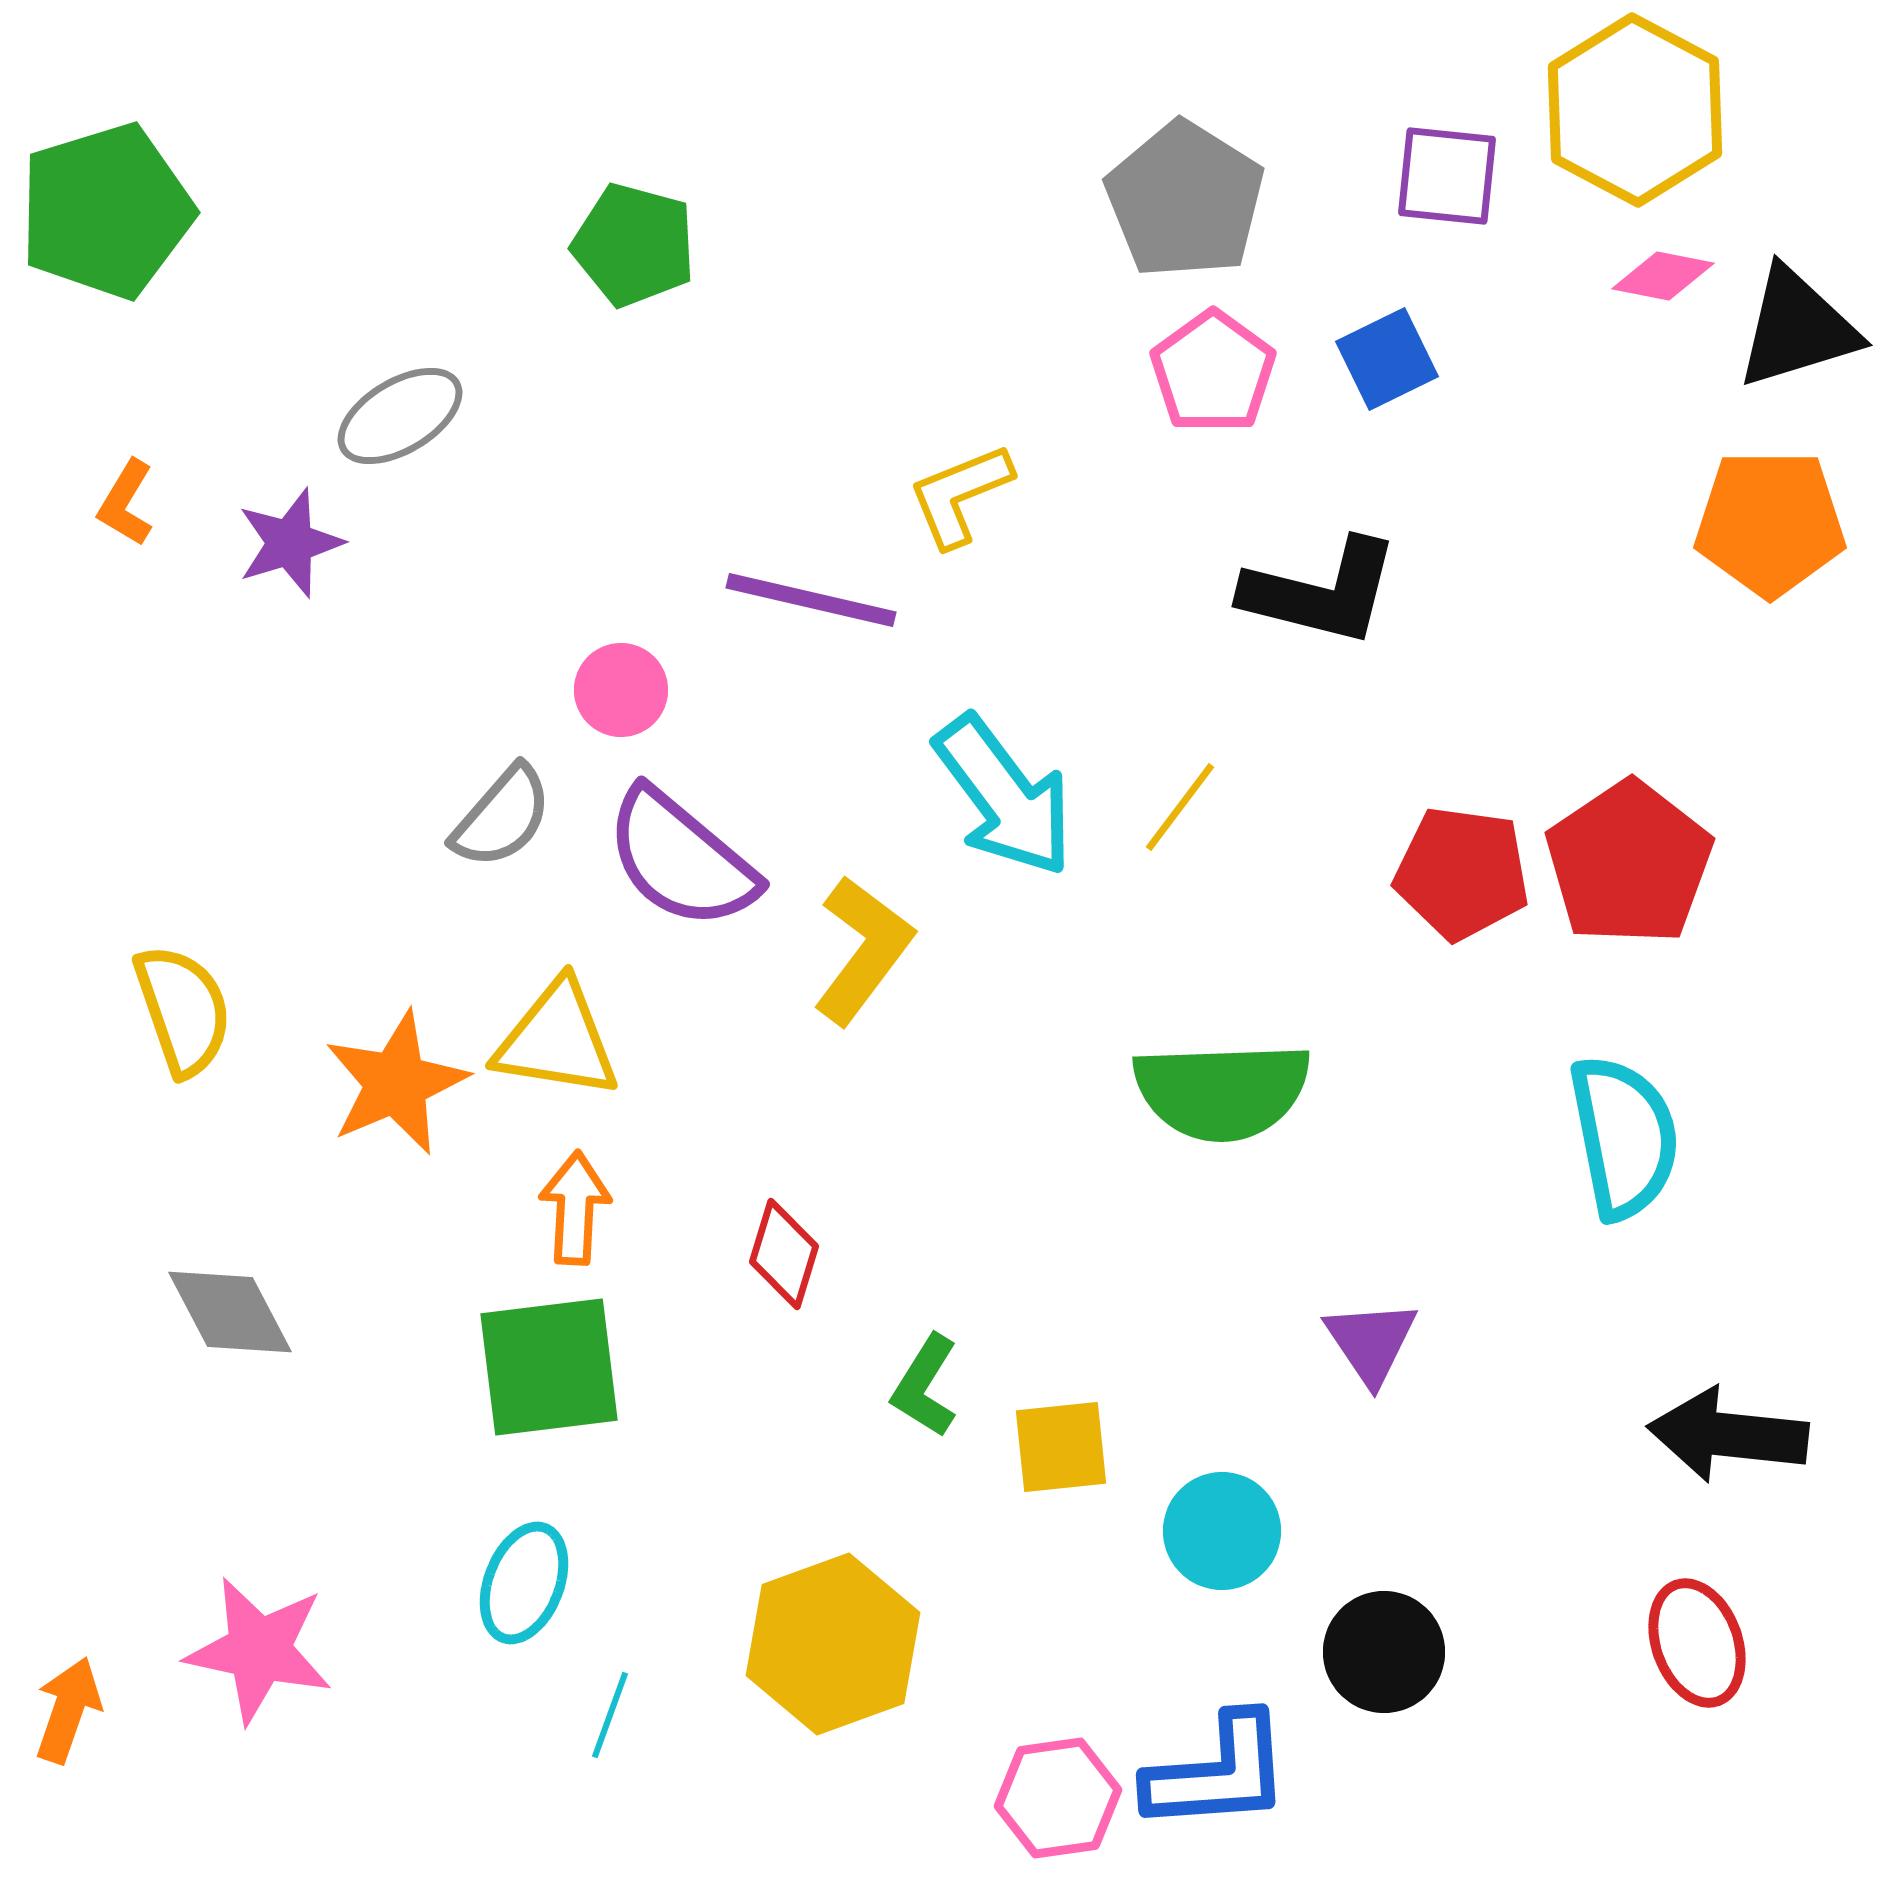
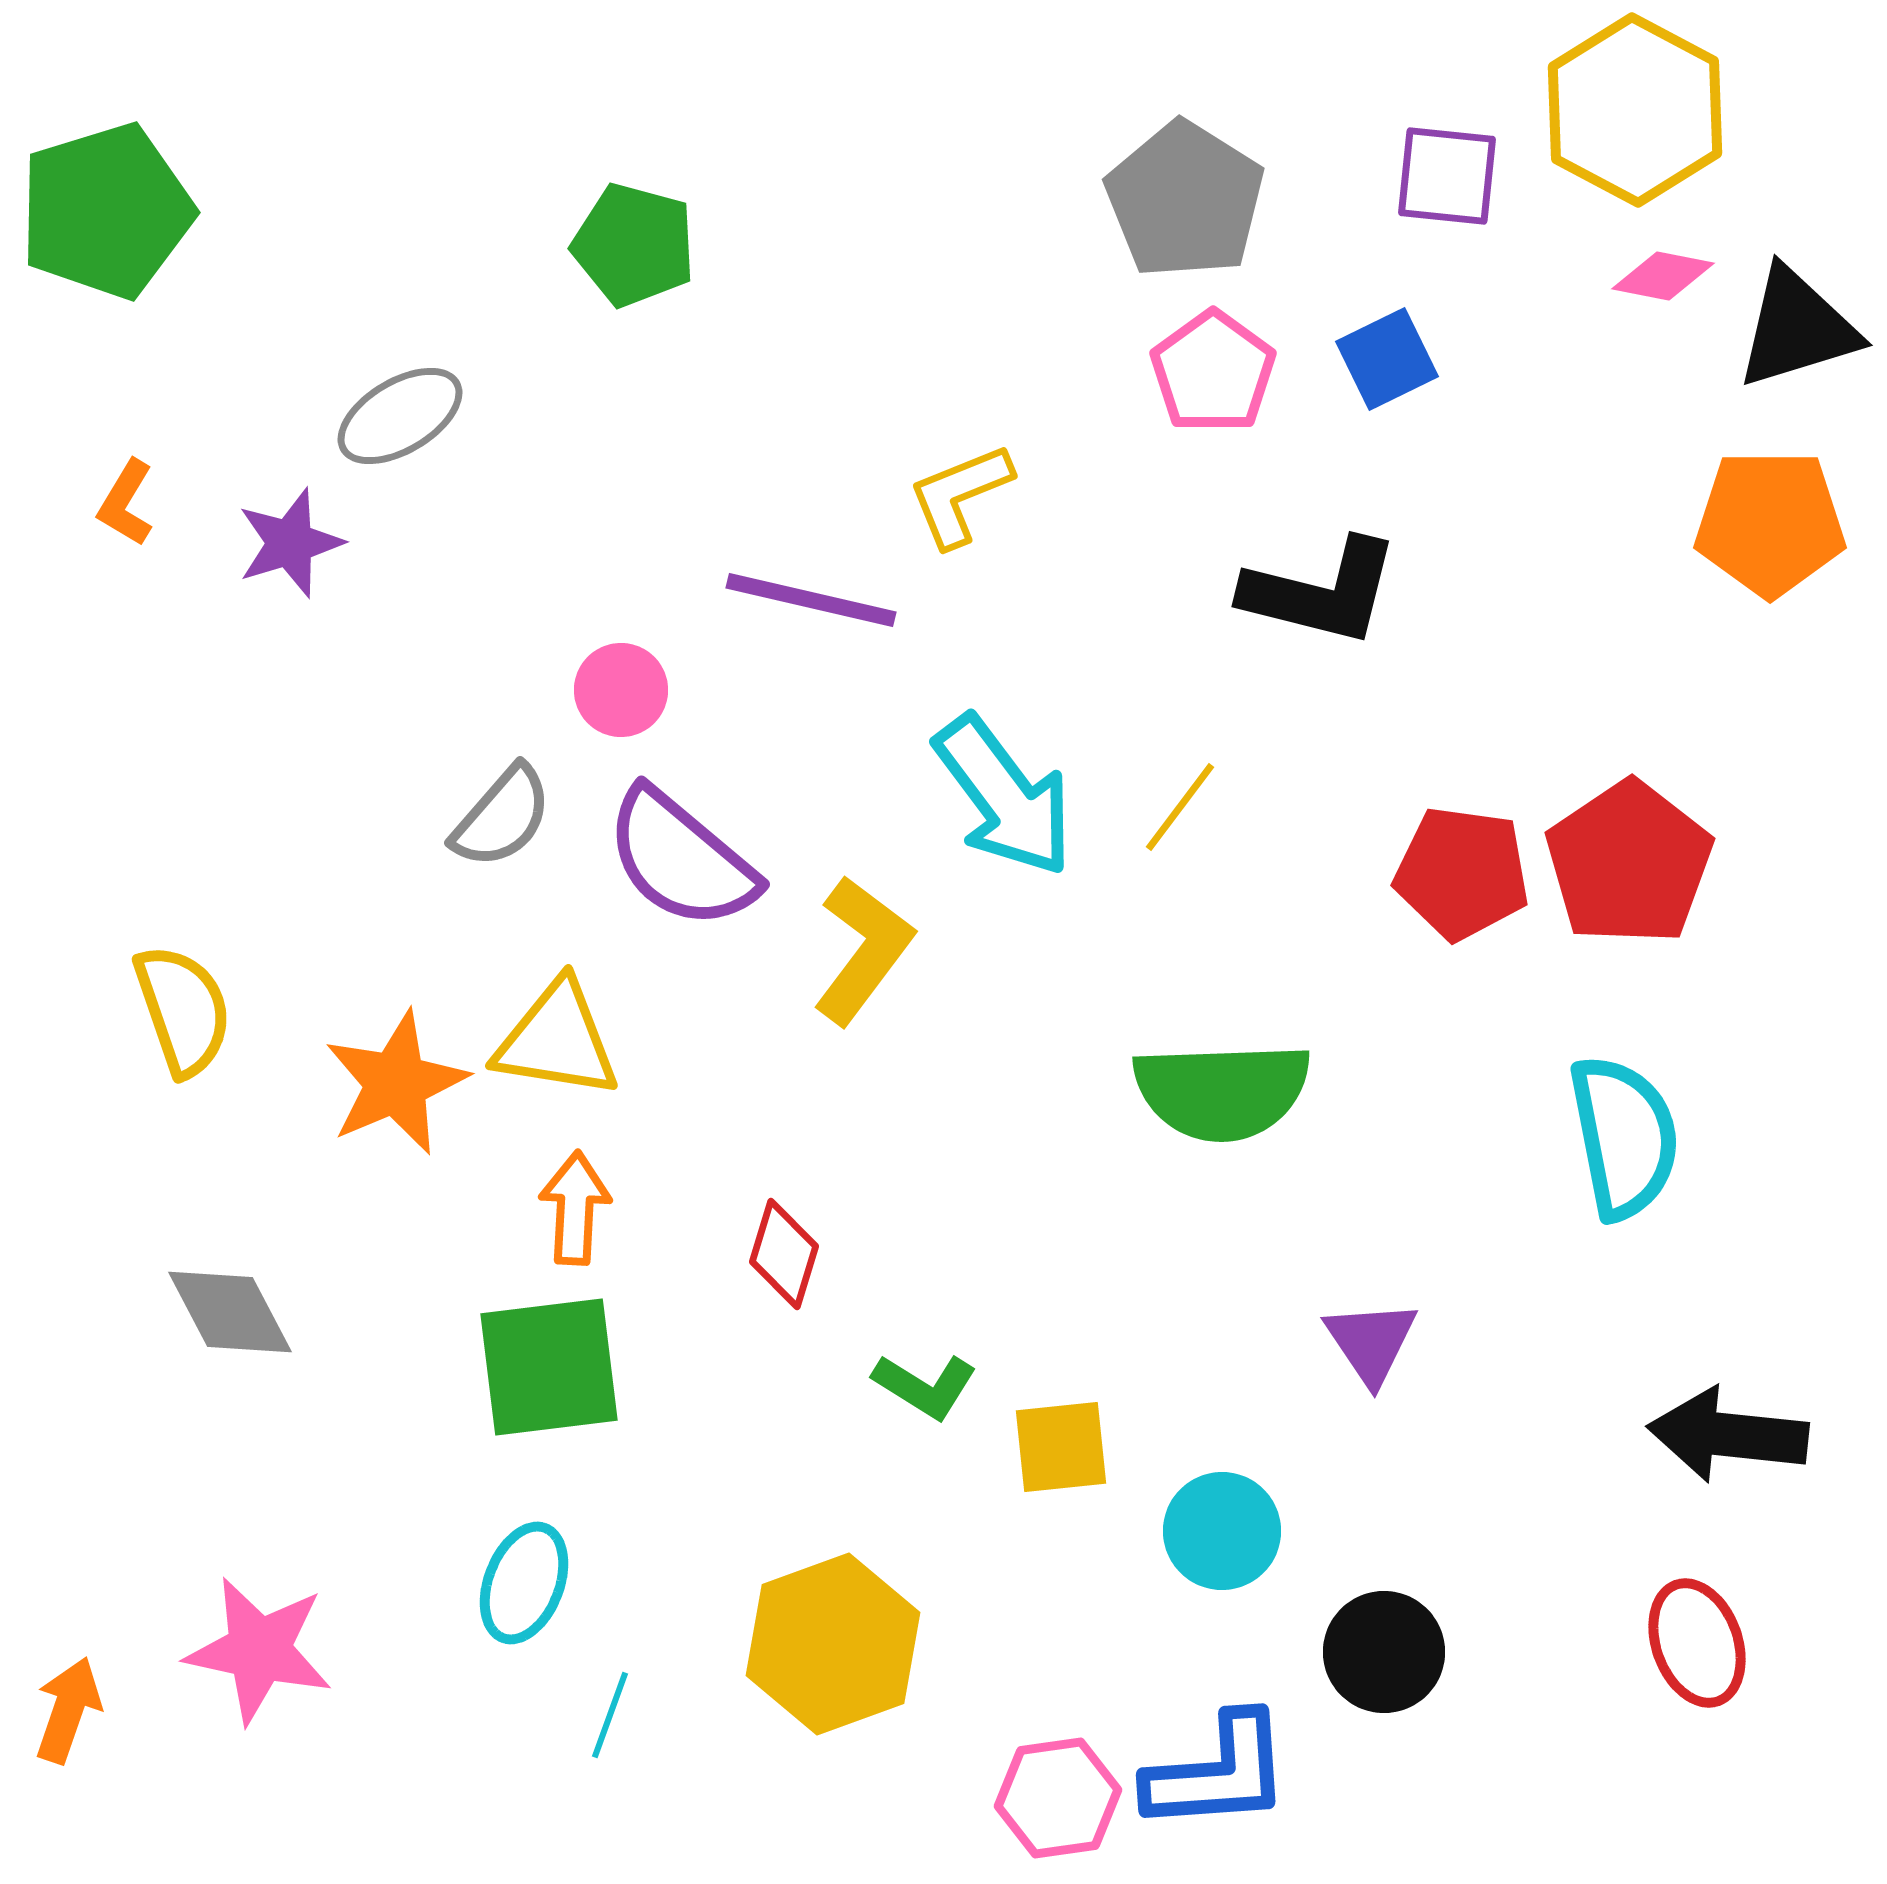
green L-shape at (925, 1386): rotated 90 degrees counterclockwise
